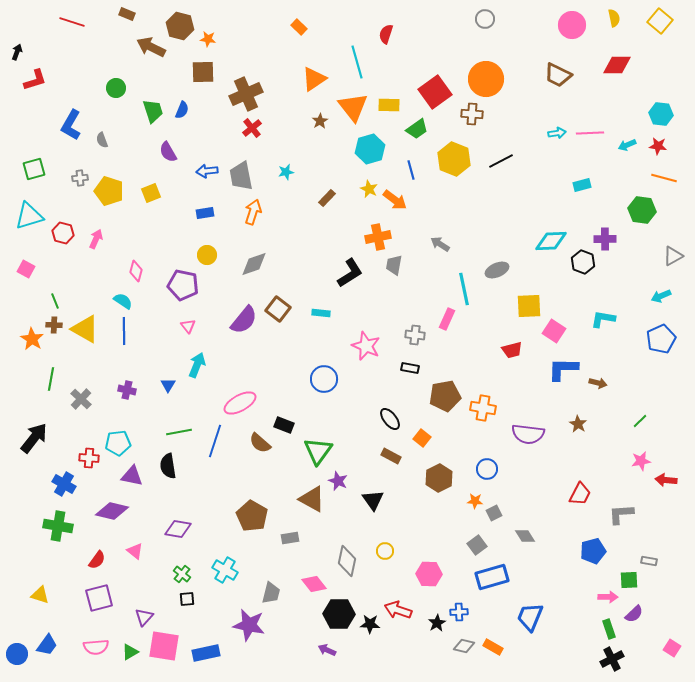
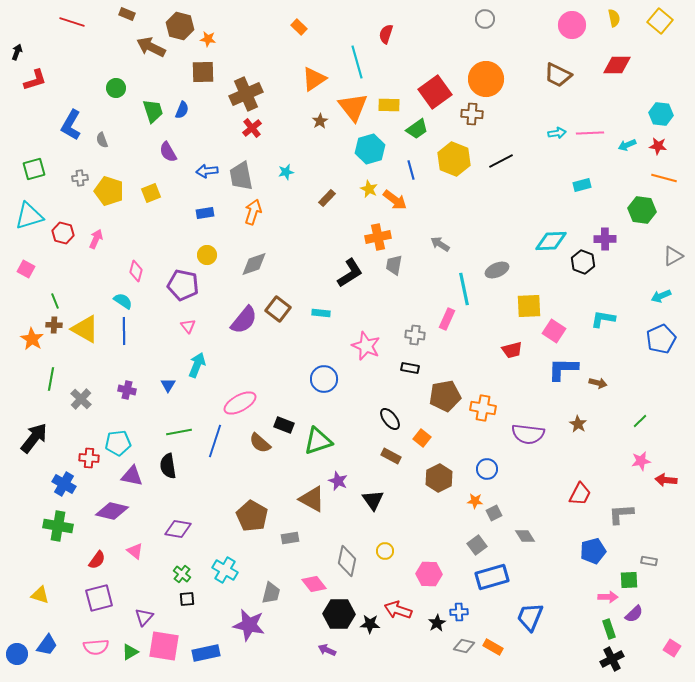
green triangle at (318, 451): moved 10 px up; rotated 36 degrees clockwise
